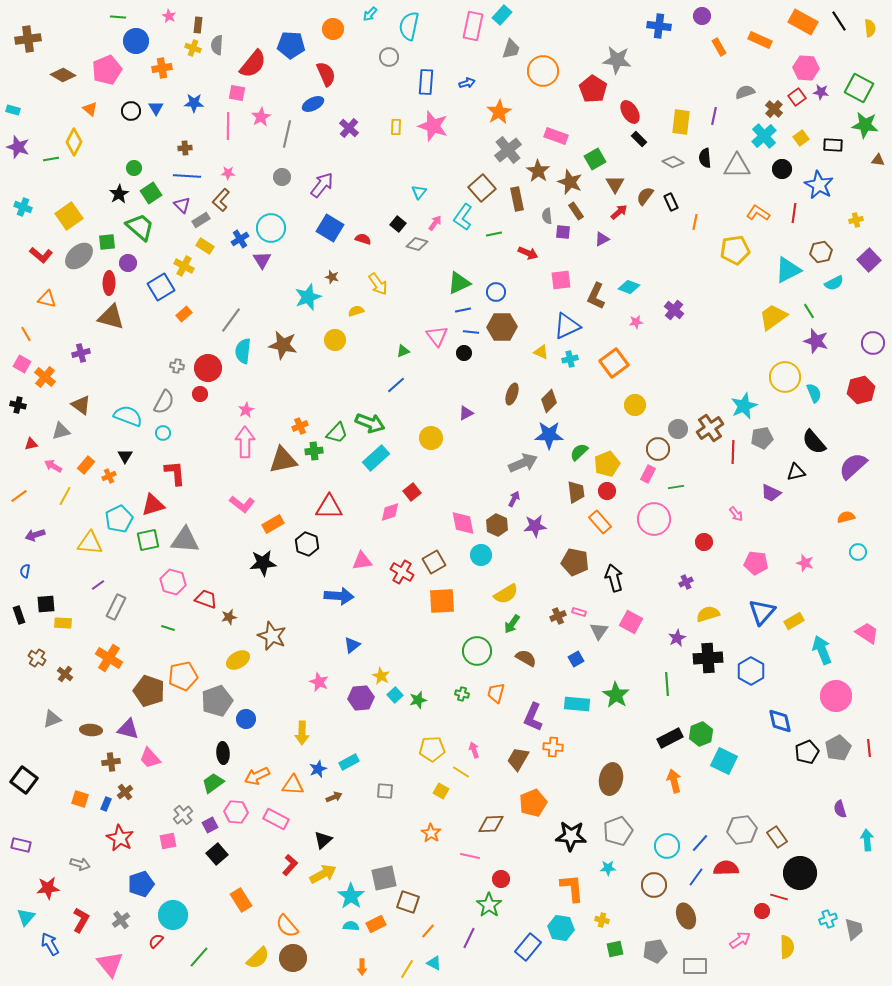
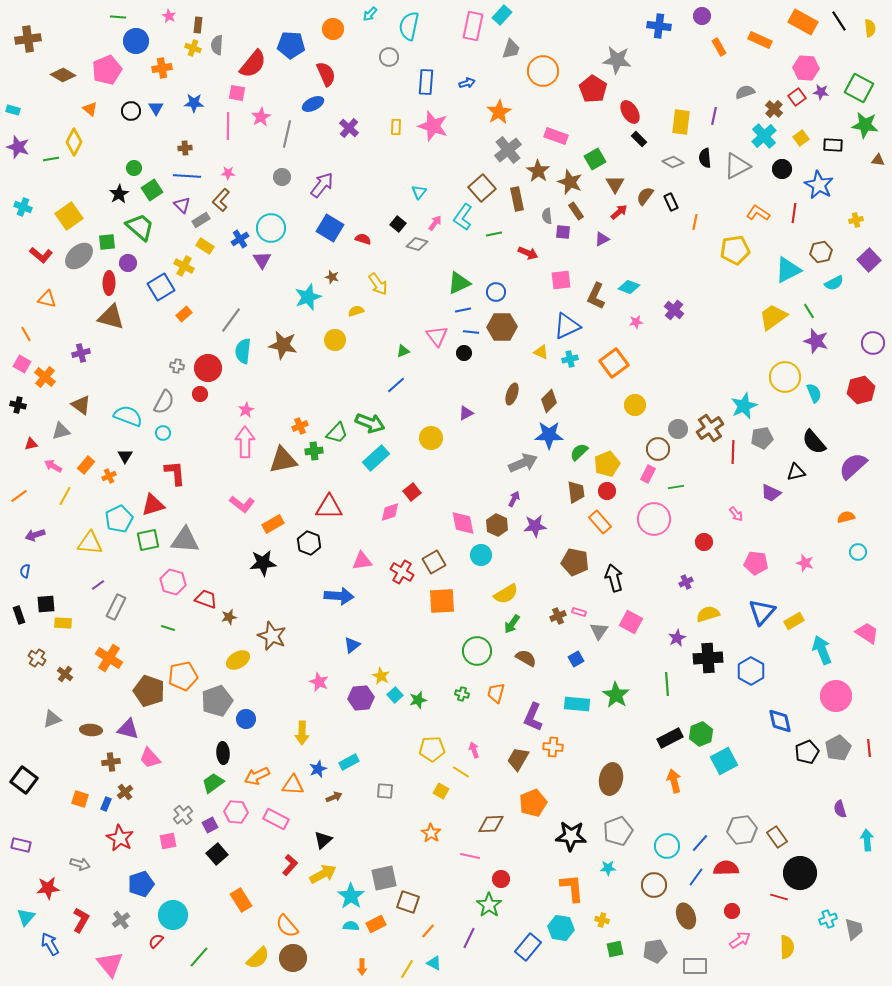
gray triangle at (737, 166): rotated 28 degrees counterclockwise
green square at (151, 193): moved 1 px right, 3 px up
black hexagon at (307, 544): moved 2 px right, 1 px up
cyan square at (724, 761): rotated 36 degrees clockwise
red circle at (762, 911): moved 30 px left
